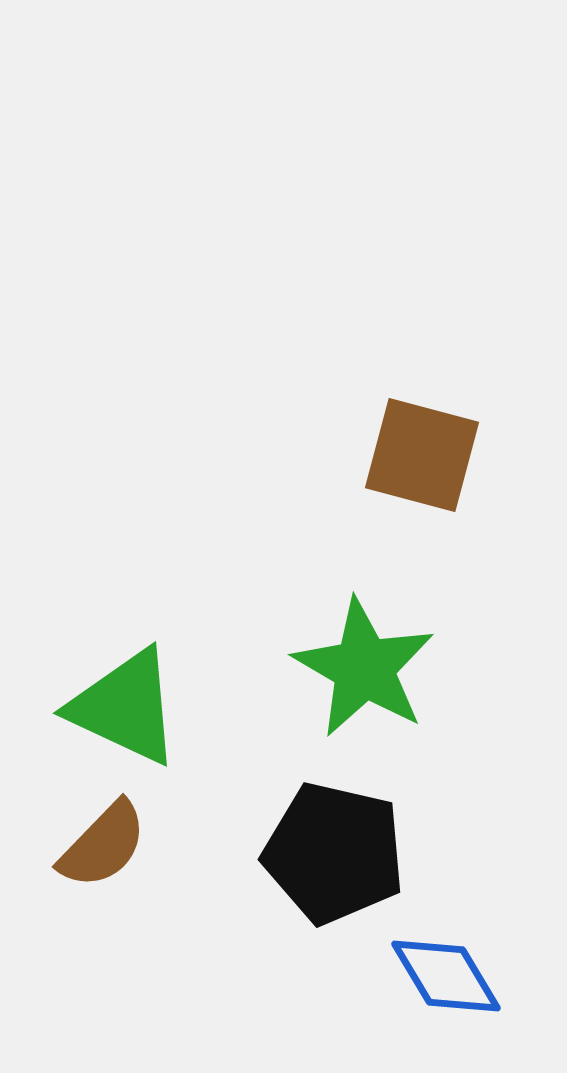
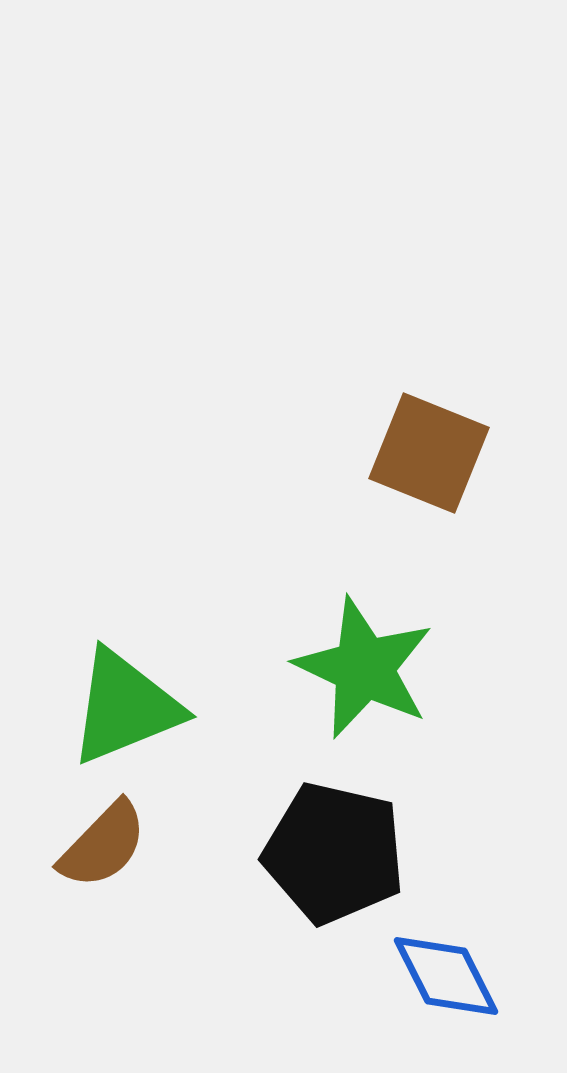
brown square: moved 7 px right, 2 px up; rotated 7 degrees clockwise
green star: rotated 5 degrees counterclockwise
green triangle: rotated 47 degrees counterclockwise
blue diamond: rotated 4 degrees clockwise
